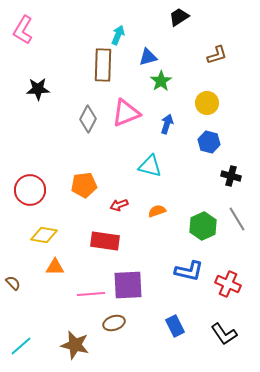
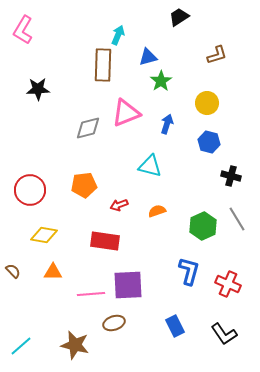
gray diamond: moved 9 px down; rotated 48 degrees clockwise
orange triangle: moved 2 px left, 5 px down
blue L-shape: rotated 88 degrees counterclockwise
brown semicircle: moved 12 px up
